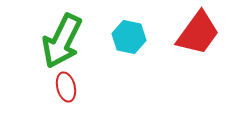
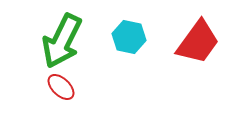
red trapezoid: moved 9 px down
red ellipse: moved 5 px left; rotated 32 degrees counterclockwise
